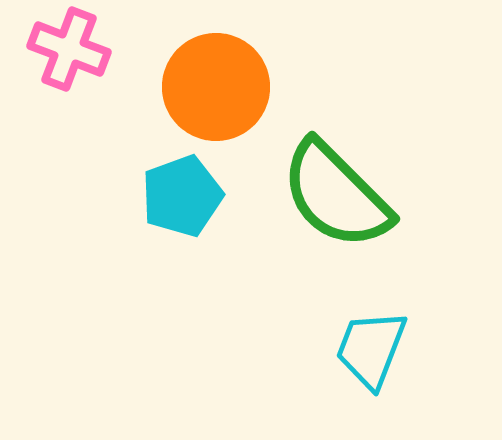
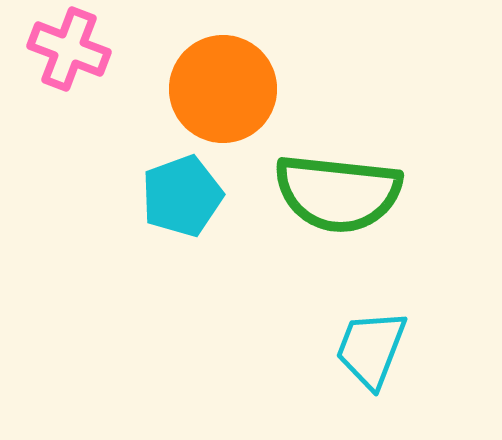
orange circle: moved 7 px right, 2 px down
green semicircle: moved 2 px right, 2 px up; rotated 39 degrees counterclockwise
